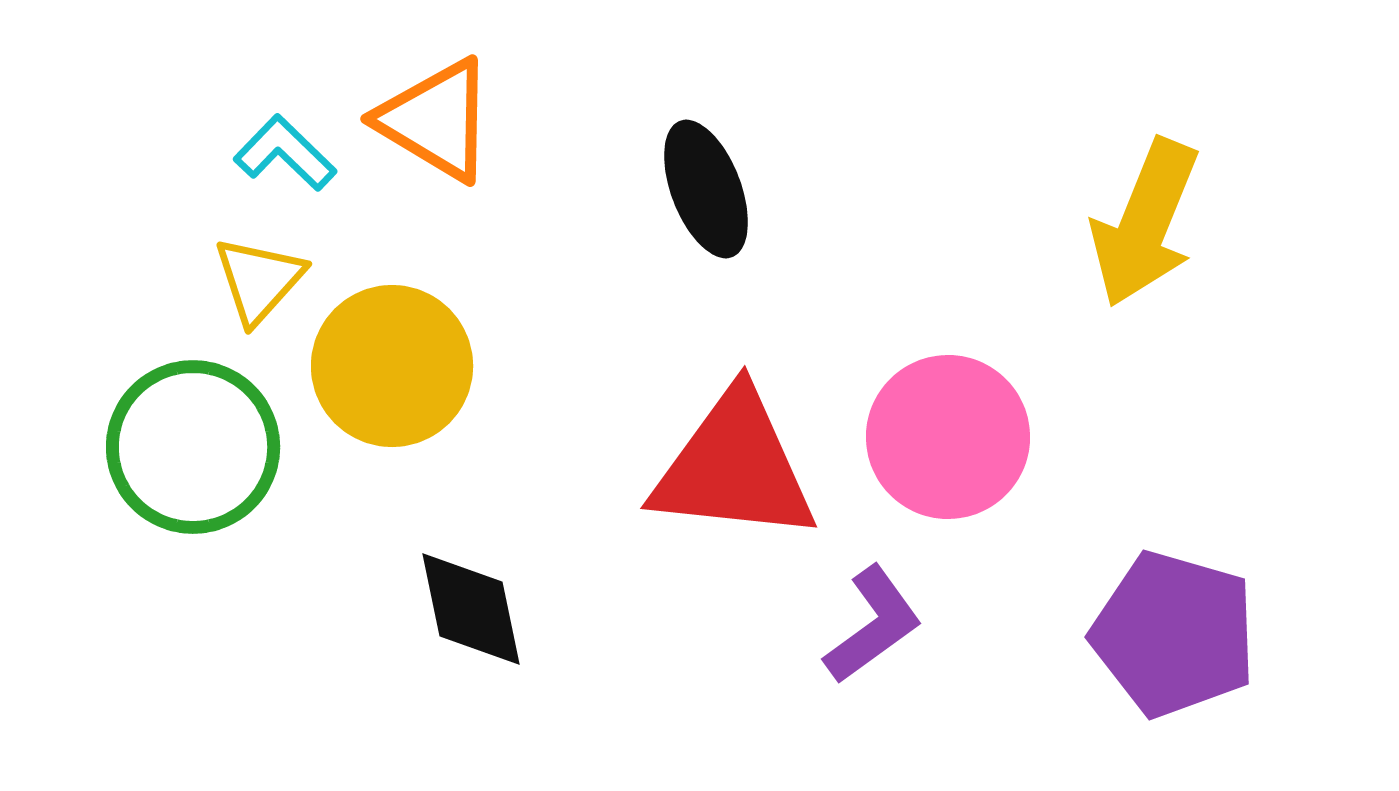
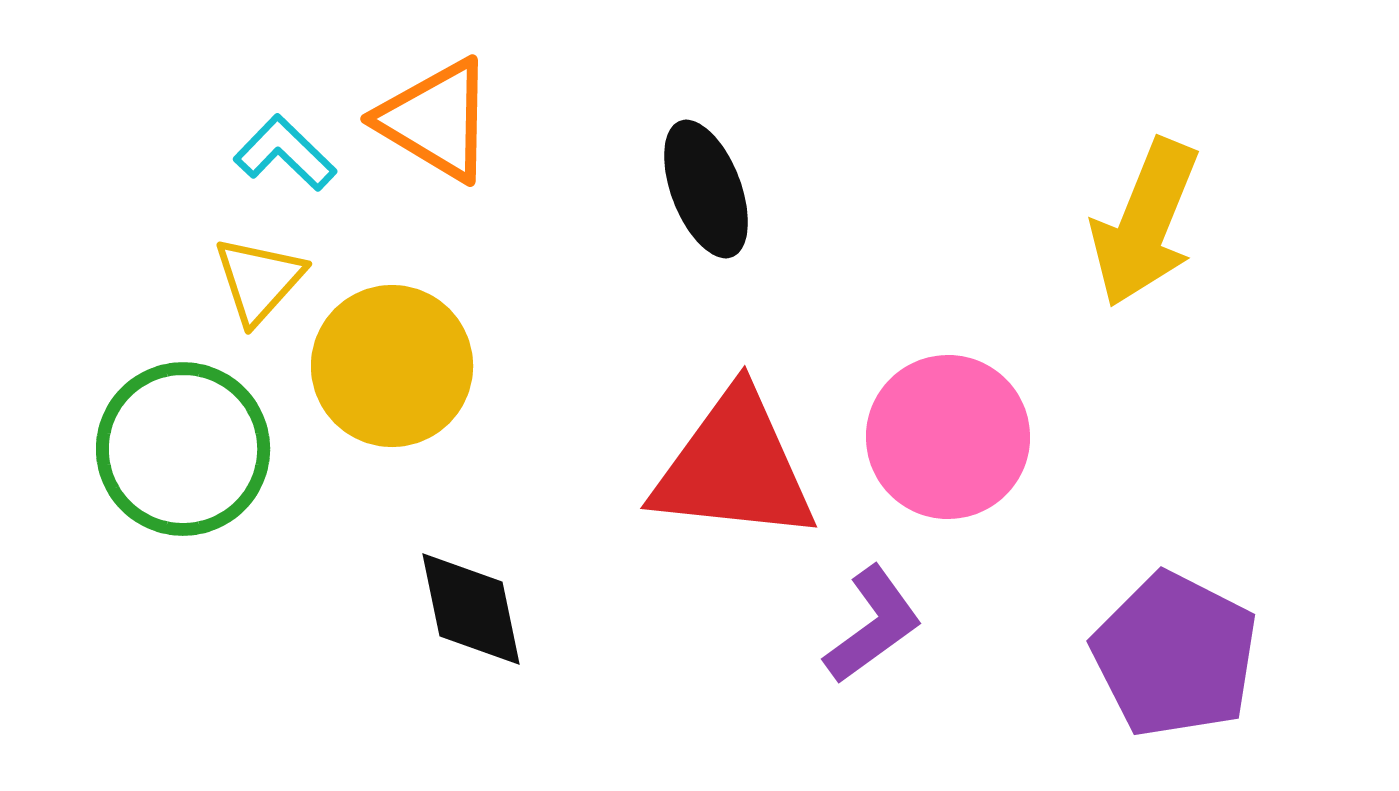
green circle: moved 10 px left, 2 px down
purple pentagon: moved 1 px right, 21 px down; rotated 11 degrees clockwise
